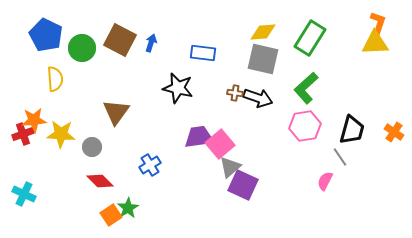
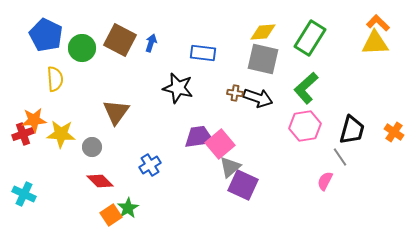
orange L-shape: rotated 65 degrees counterclockwise
